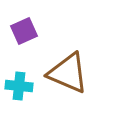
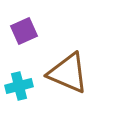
cyan cross: rotated 20 degrees counterclockwise
